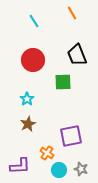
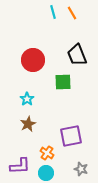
cyan line: moved 19 px right, 9 px up; rotated 16 degrees clockwise
cyan circle: moved 13 px left, 3 px down
